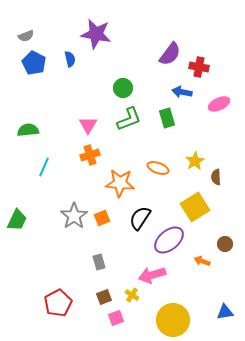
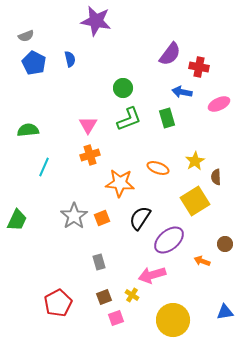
purple star: moved 13 px up
yellow square: moved 6 px up
